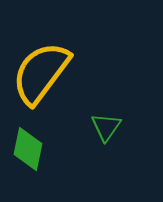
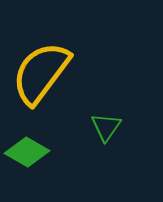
green diamond: moved 1 px left, 3 px down; rotated 72 degrees counterclockwise
